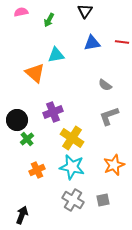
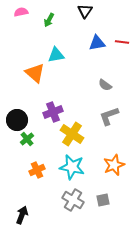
blue triangle: moved 5 px right
yellow cross: moved 4 px up
